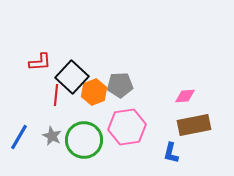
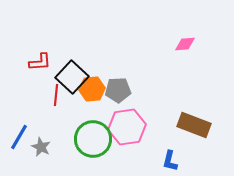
gray pentagon: moved 2 px left, 5 px down
orange hexagon: moved 2 px left, 3 px up; rotated 15 degrees clockwise
pink diamond: moved 52 px up
brown rectangle: rotated 32 degrees clockwise
gray star: moved 11 px left, 11 px down
green circle: moved 9 px right, 1 px up
blue L-shape: moved 1 px left, 8 px down
